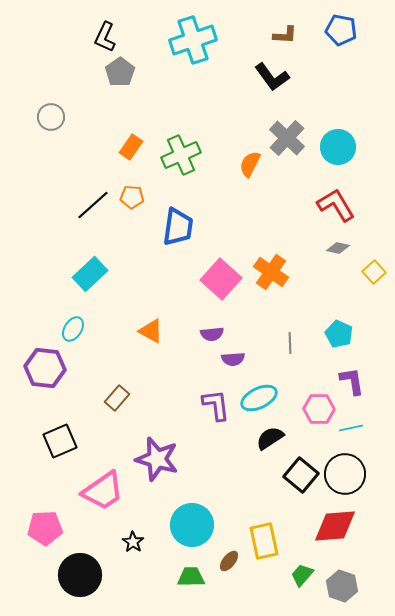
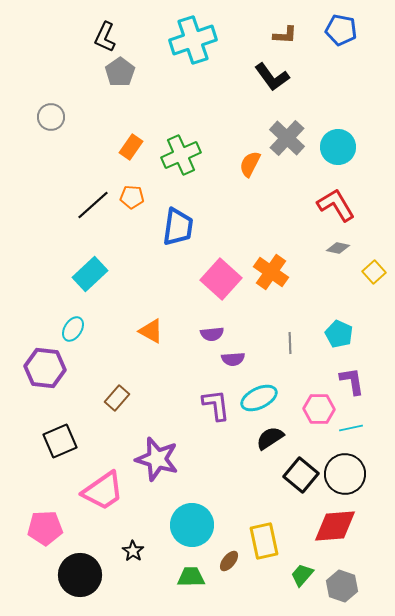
black star at (133, 542): moved 9 px down
